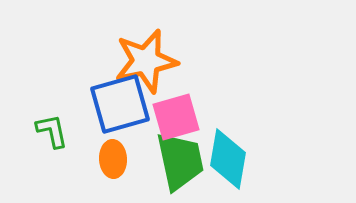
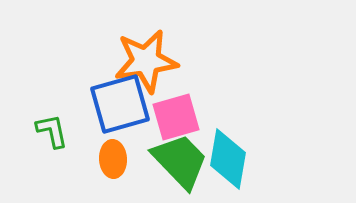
orange star: rotated 4 degrees clockwise
green trapezoid: rotated 32 degrees counterclockwise
